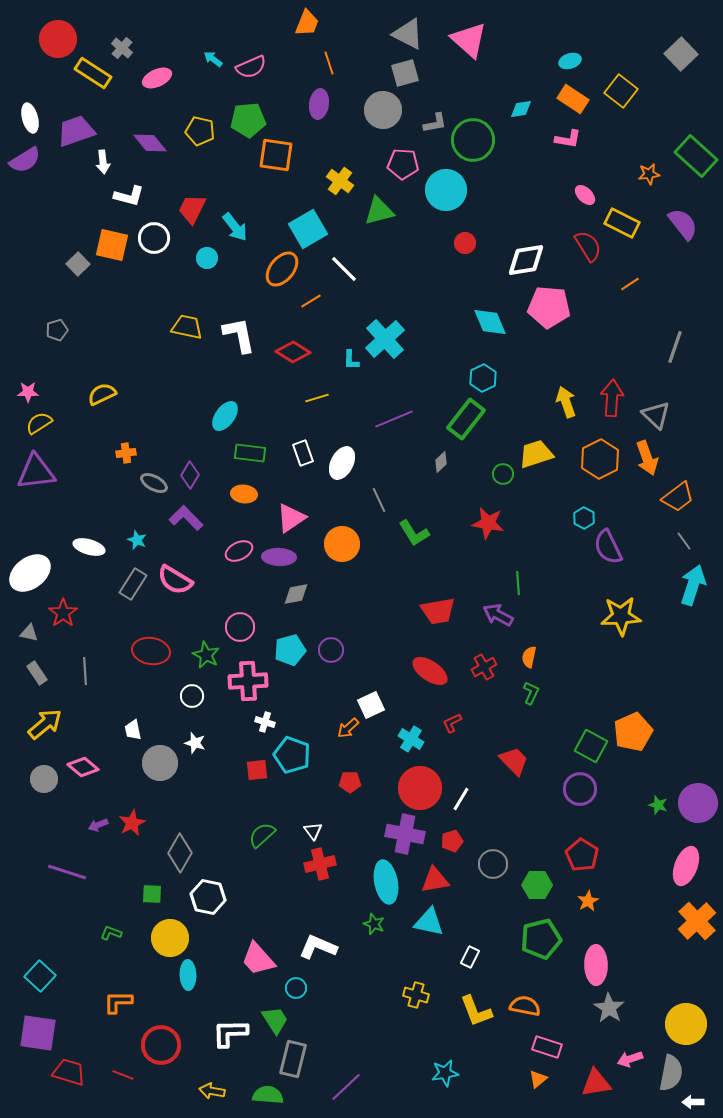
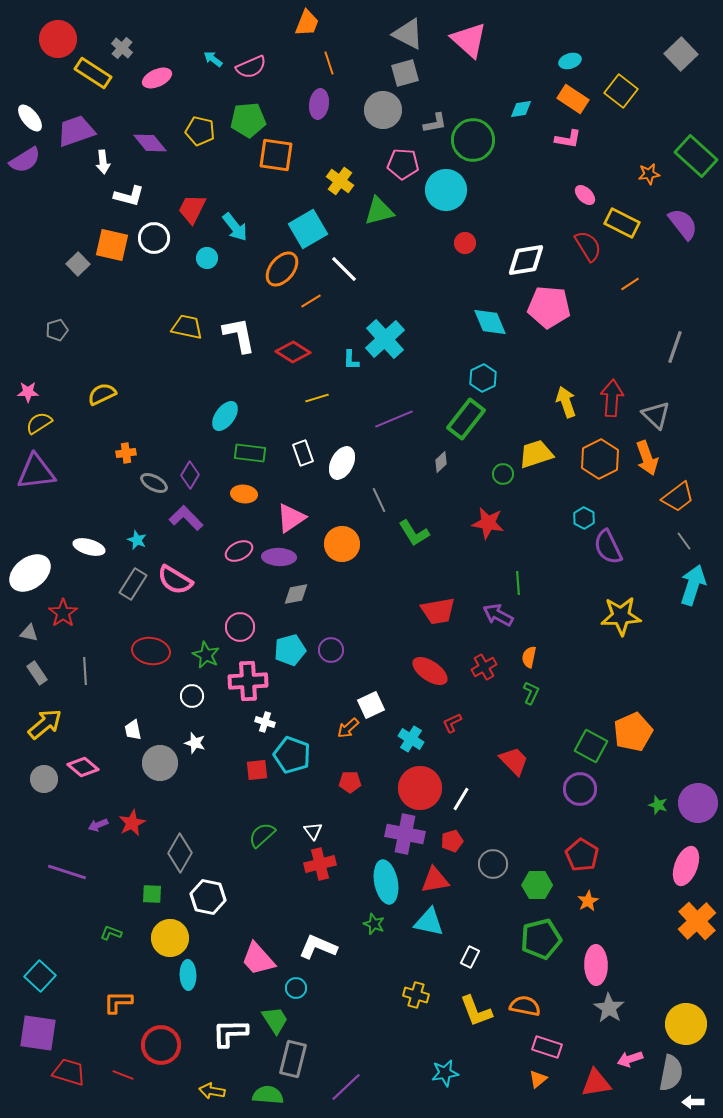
white ellipse at (30, 118): rotated 24 degrees counterclockwise
